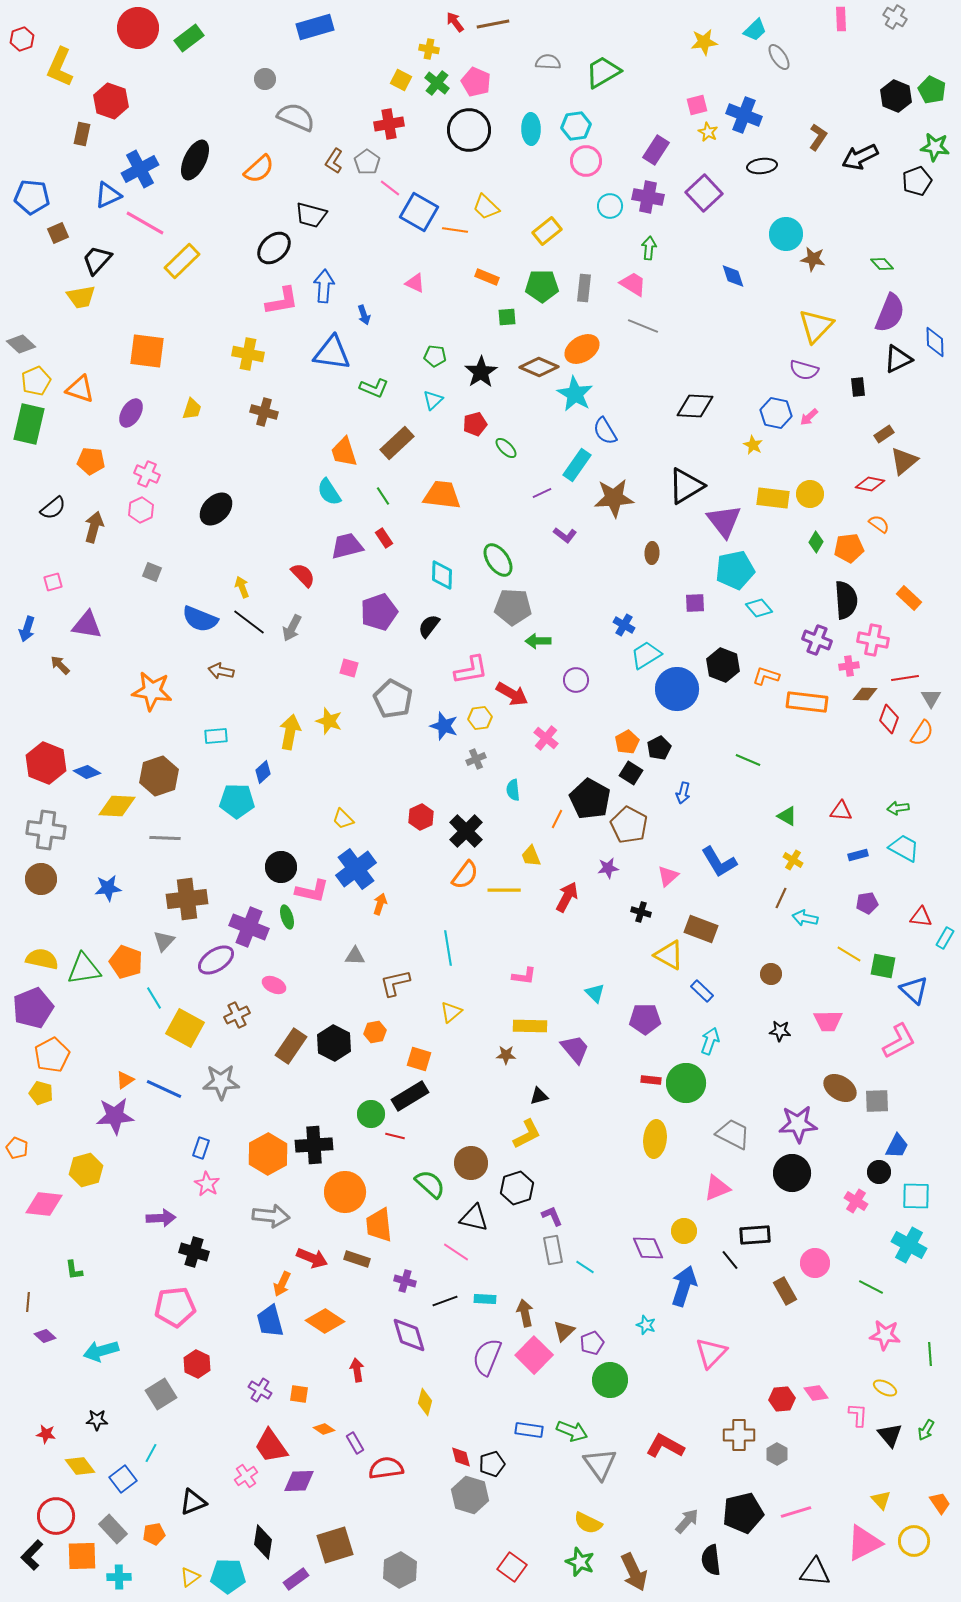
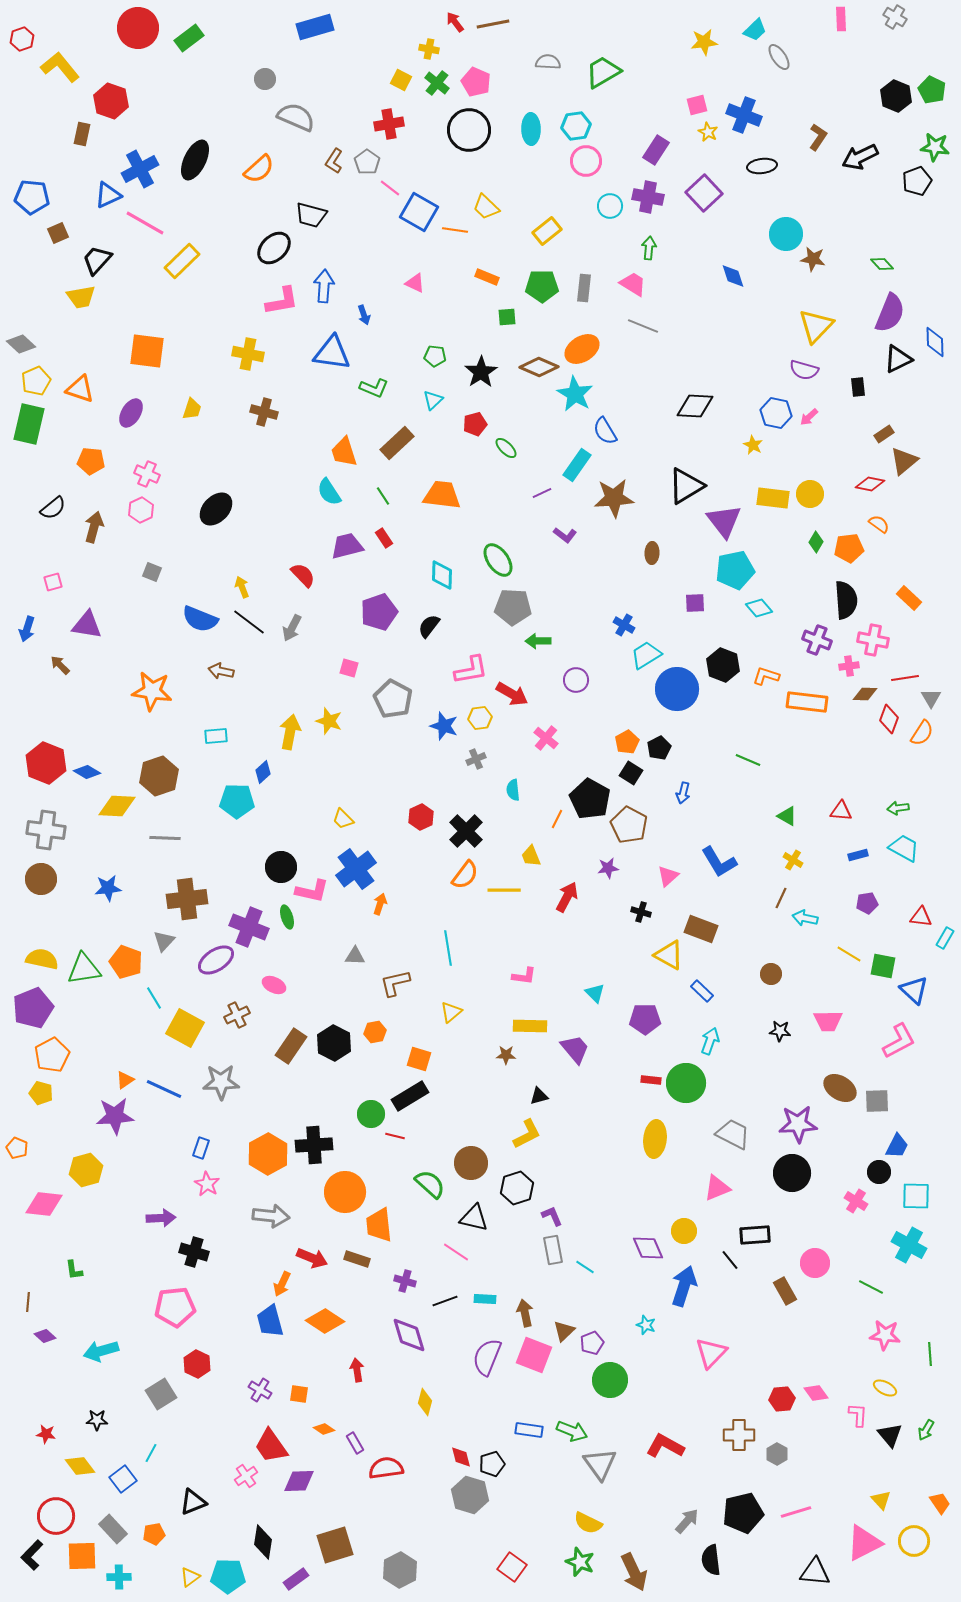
yellow L-shape at (60, 67): rotated 117 degrees clockwise
pink square at (534, 1355): rotated 24 degrees counterclockwise
